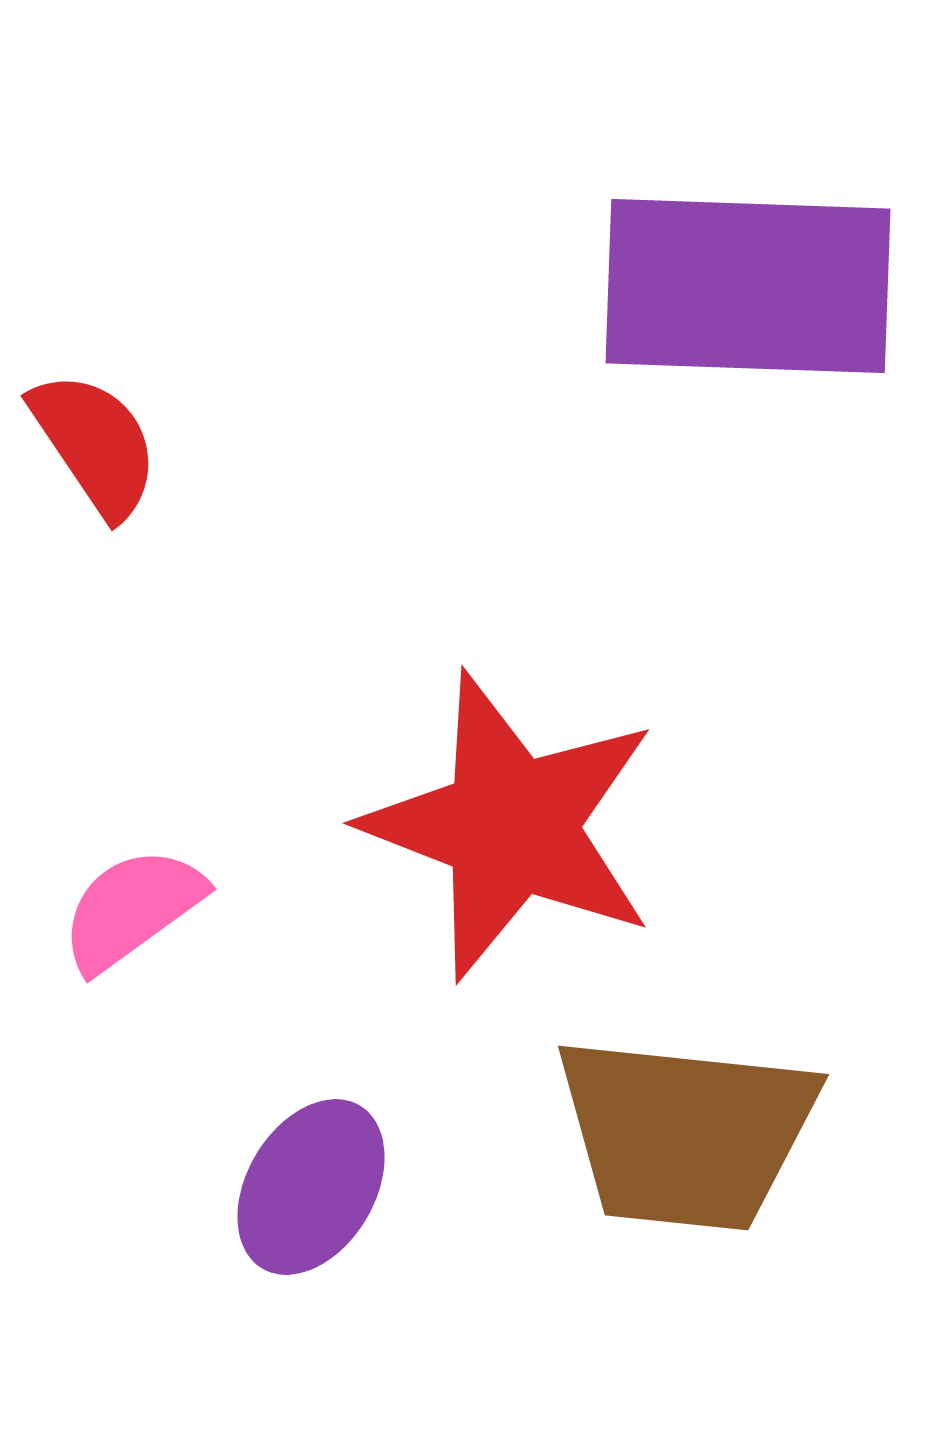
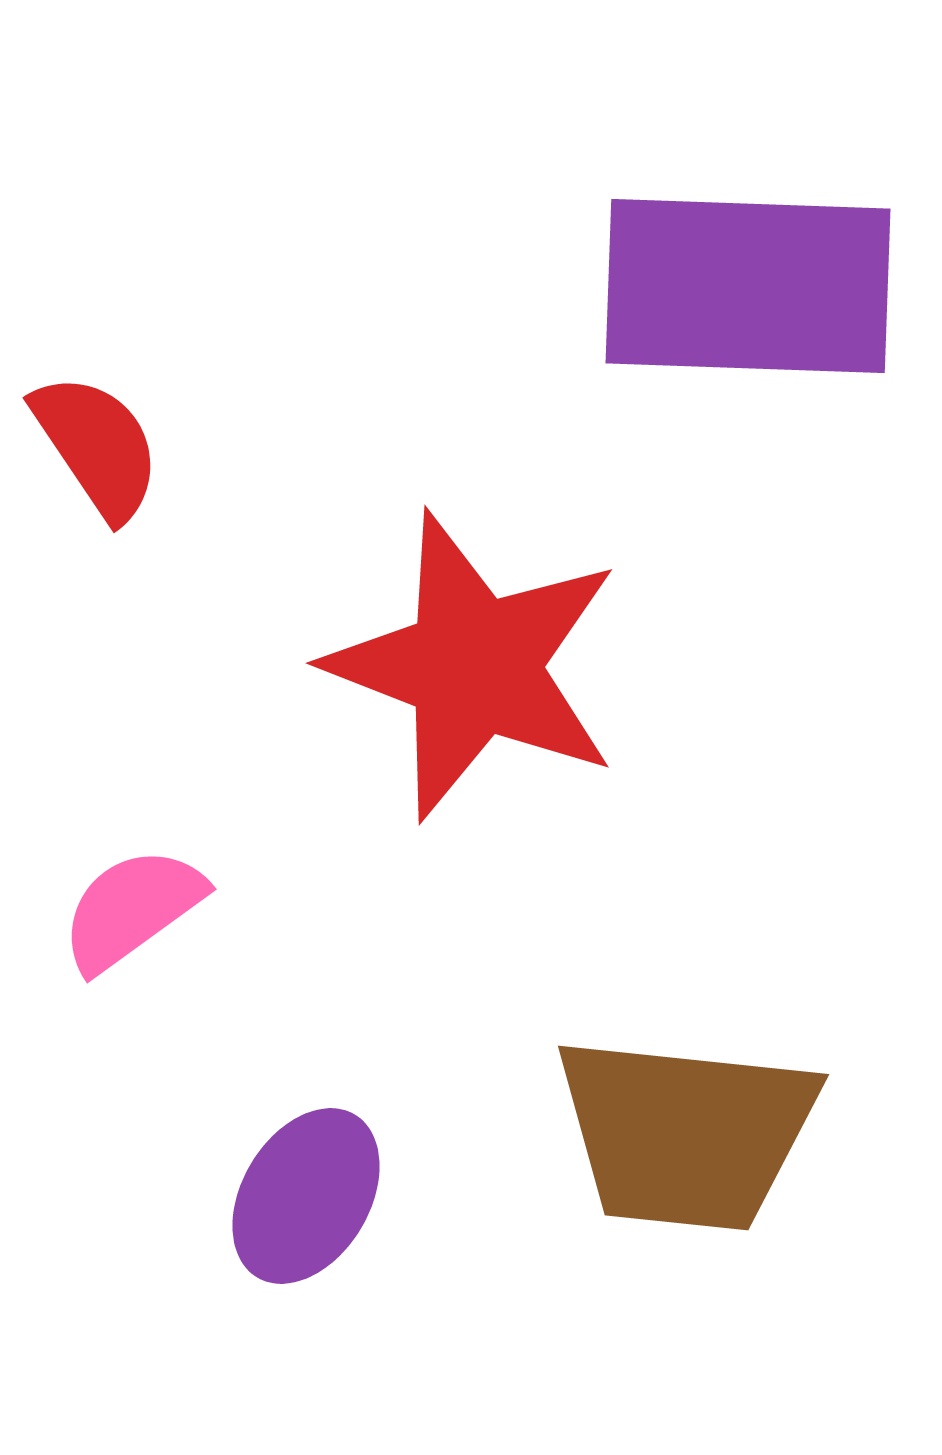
red semicircle: moved 2 px right, 2 px down
red star: moved 37 px left, 160 px up
purple ellipse: moved 5 px left, 9 px down
